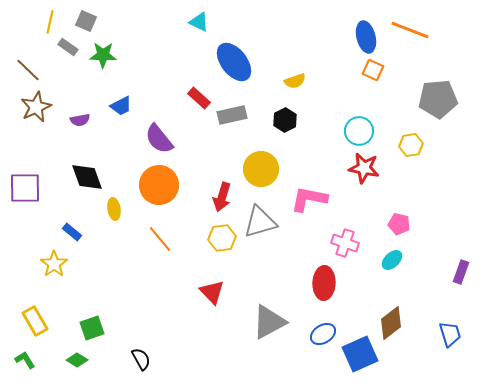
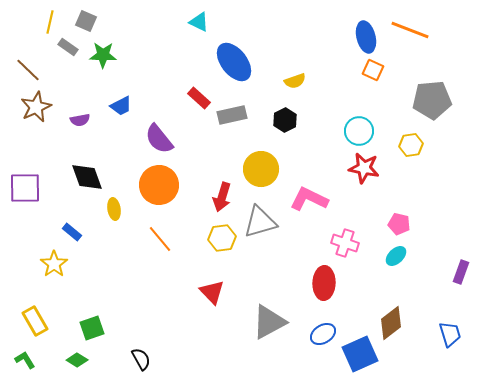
gray pentagon at (438, 99): moved 6 px left, 1 px down
pink L-shape at (309, 199): rotated 15 degrees clockwise
cyan ellipse at (392, 260): moved 4 px right, 4 px up
